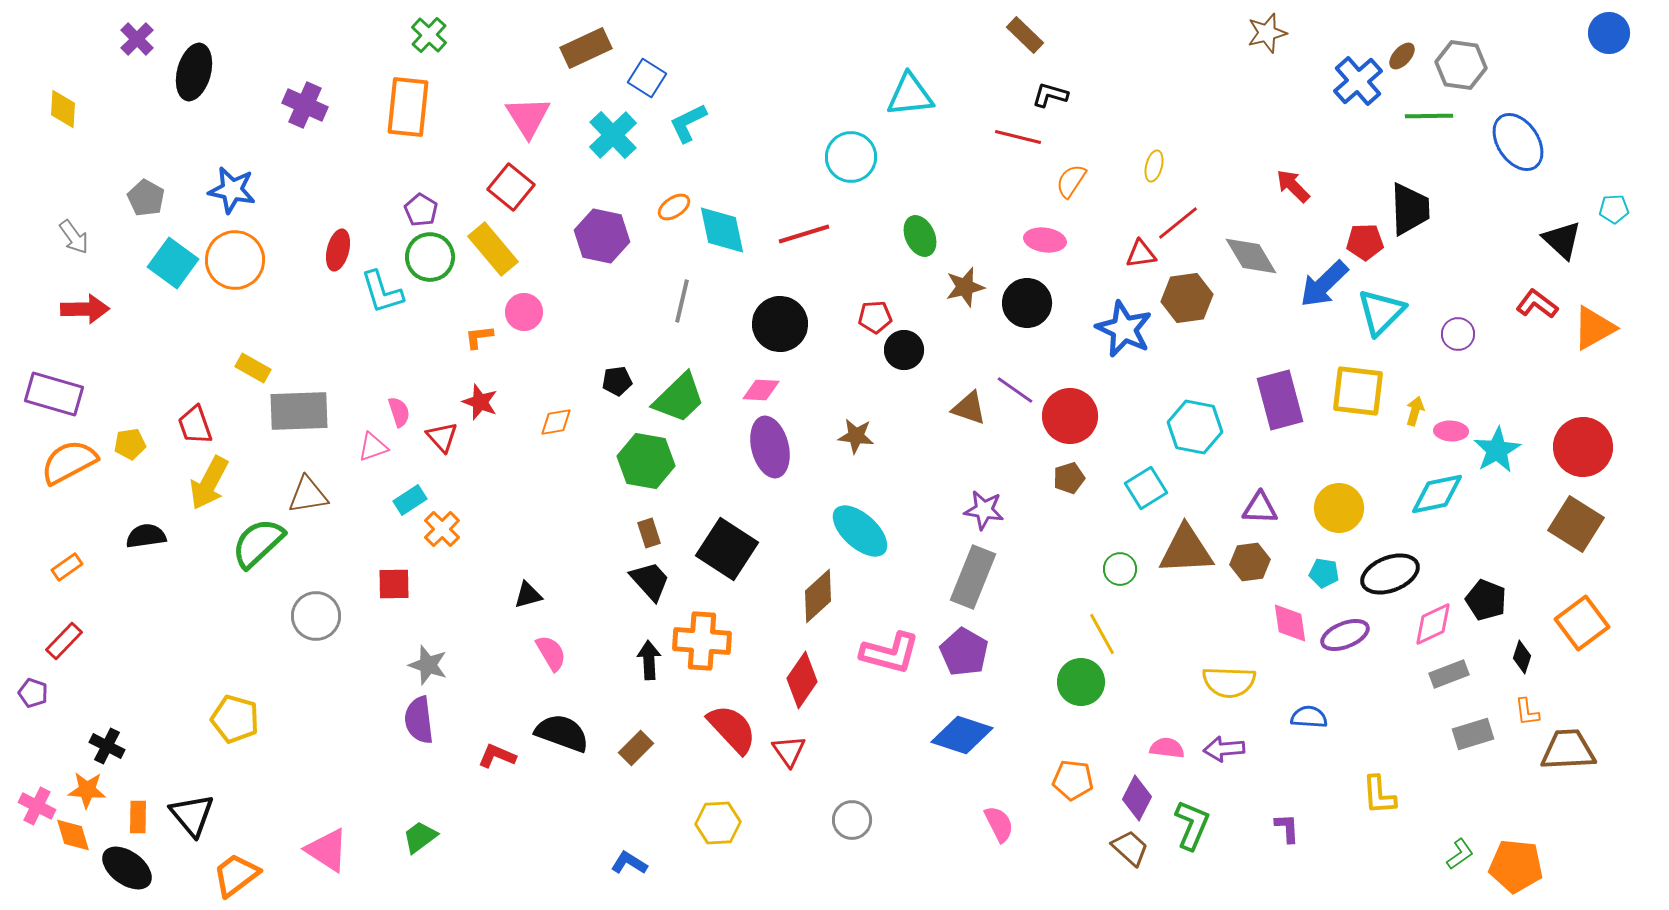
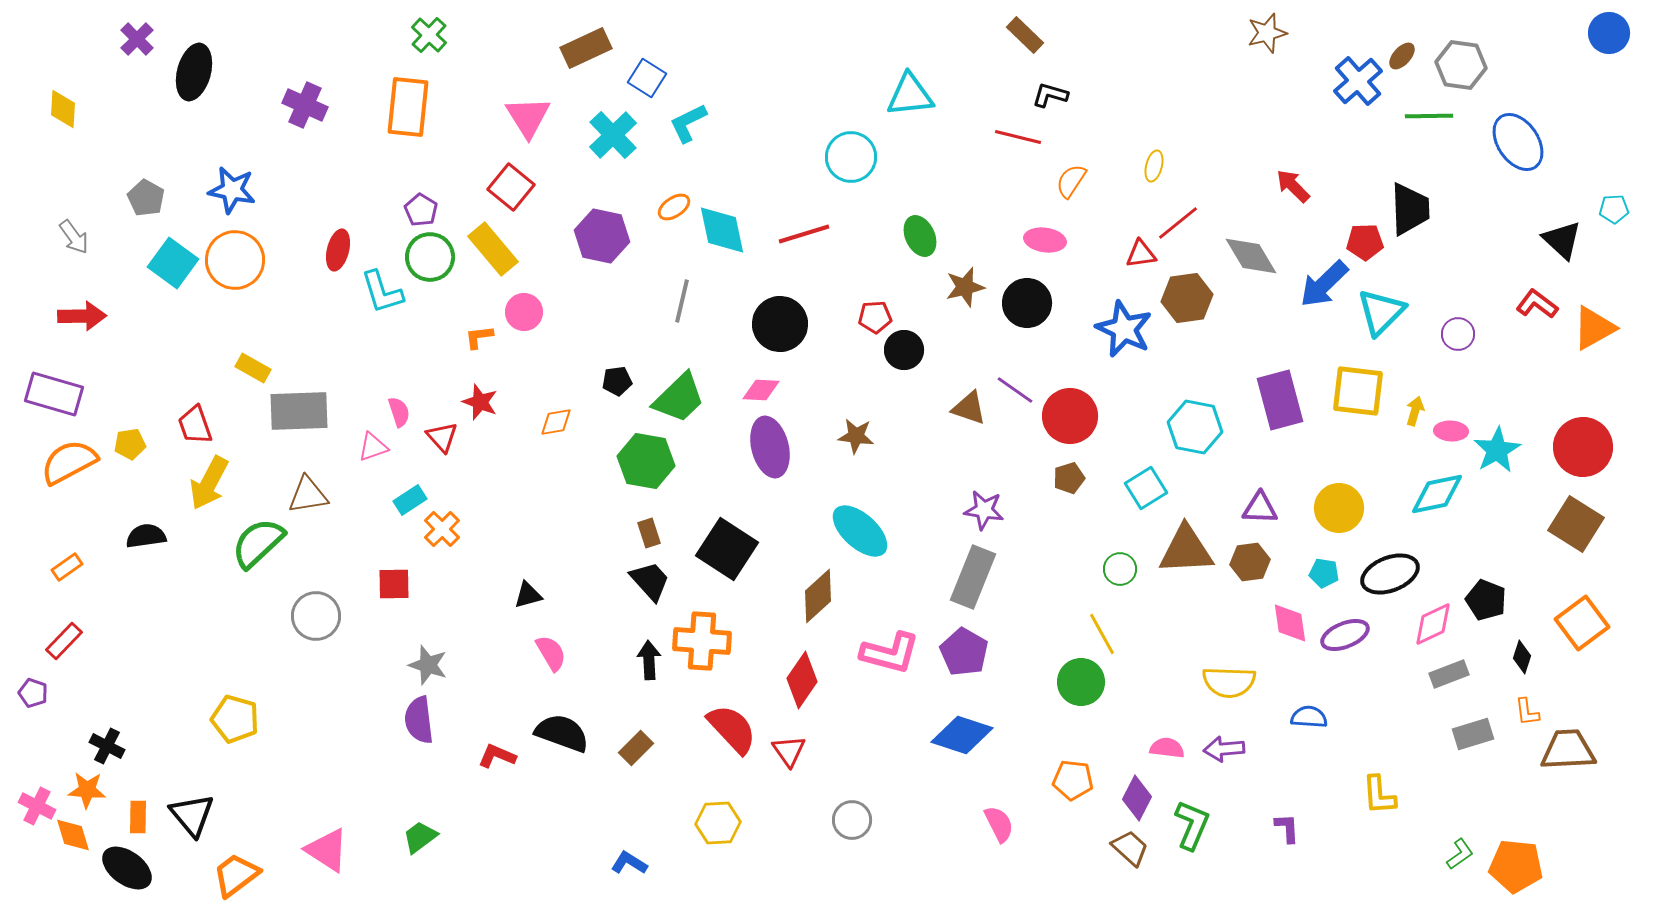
red arrow at (85, 309): moved 3 px left, 7 px down
